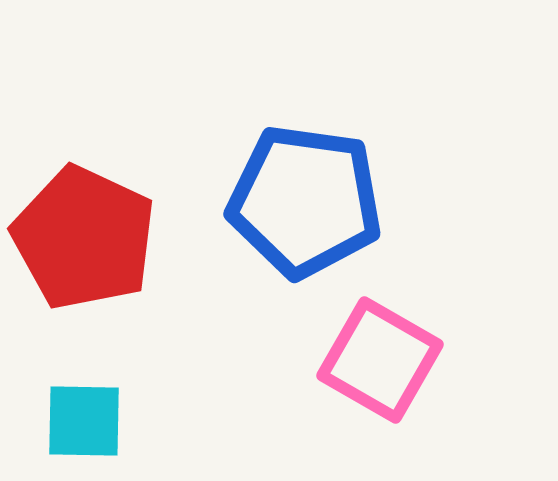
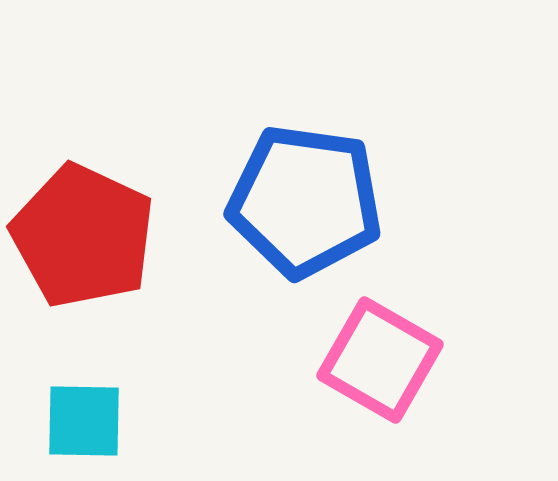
red pentagon: moved 1 px left, 2 px up
